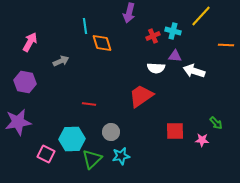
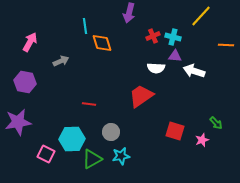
cyan cross: moved 6 px down
red square: rotated 18 degrees clockwise
pink star: rotated 24 degrees counterclockwise
green triangle: rotated 15 degrees clockwise
